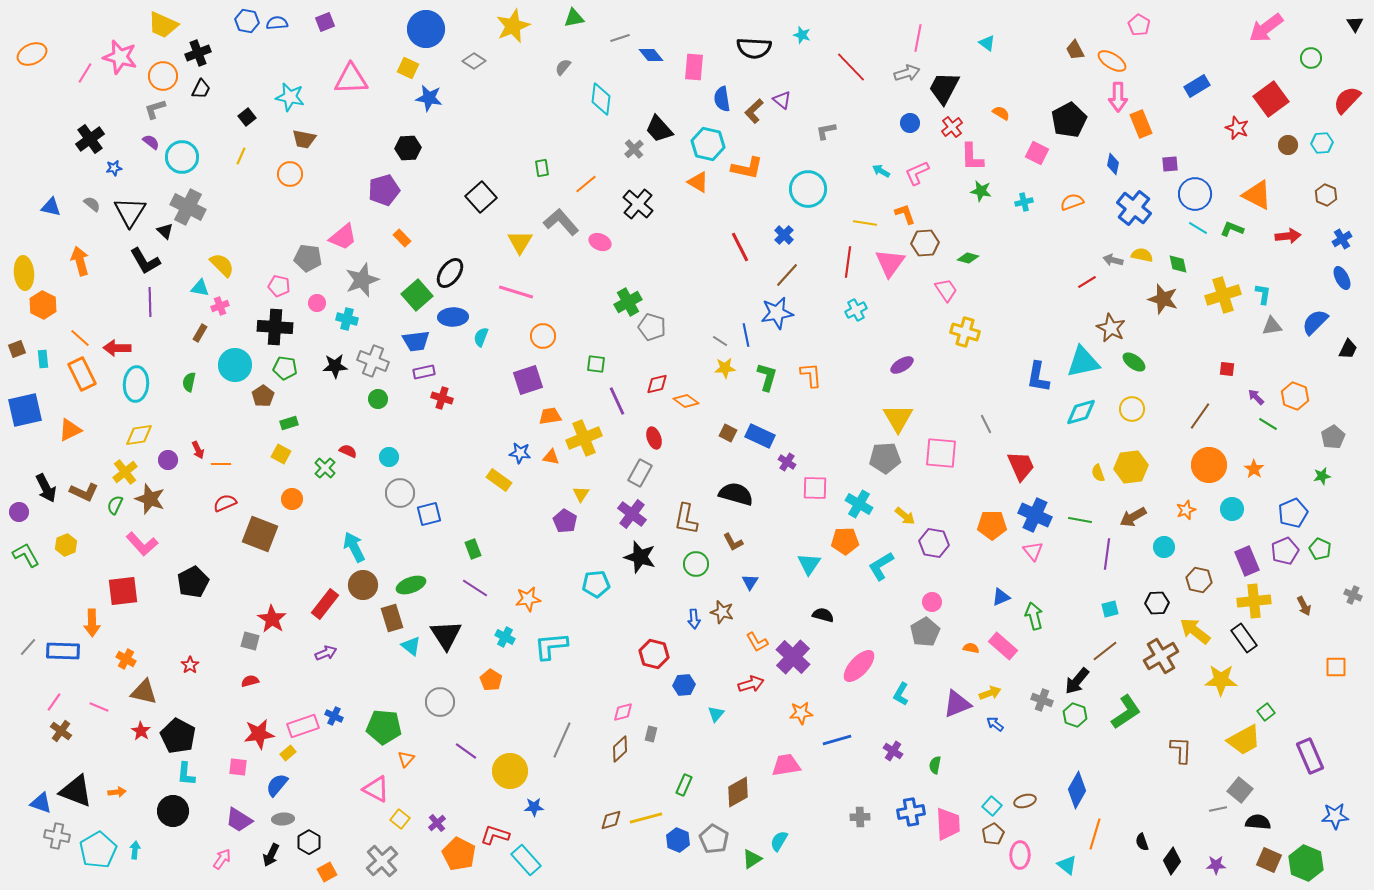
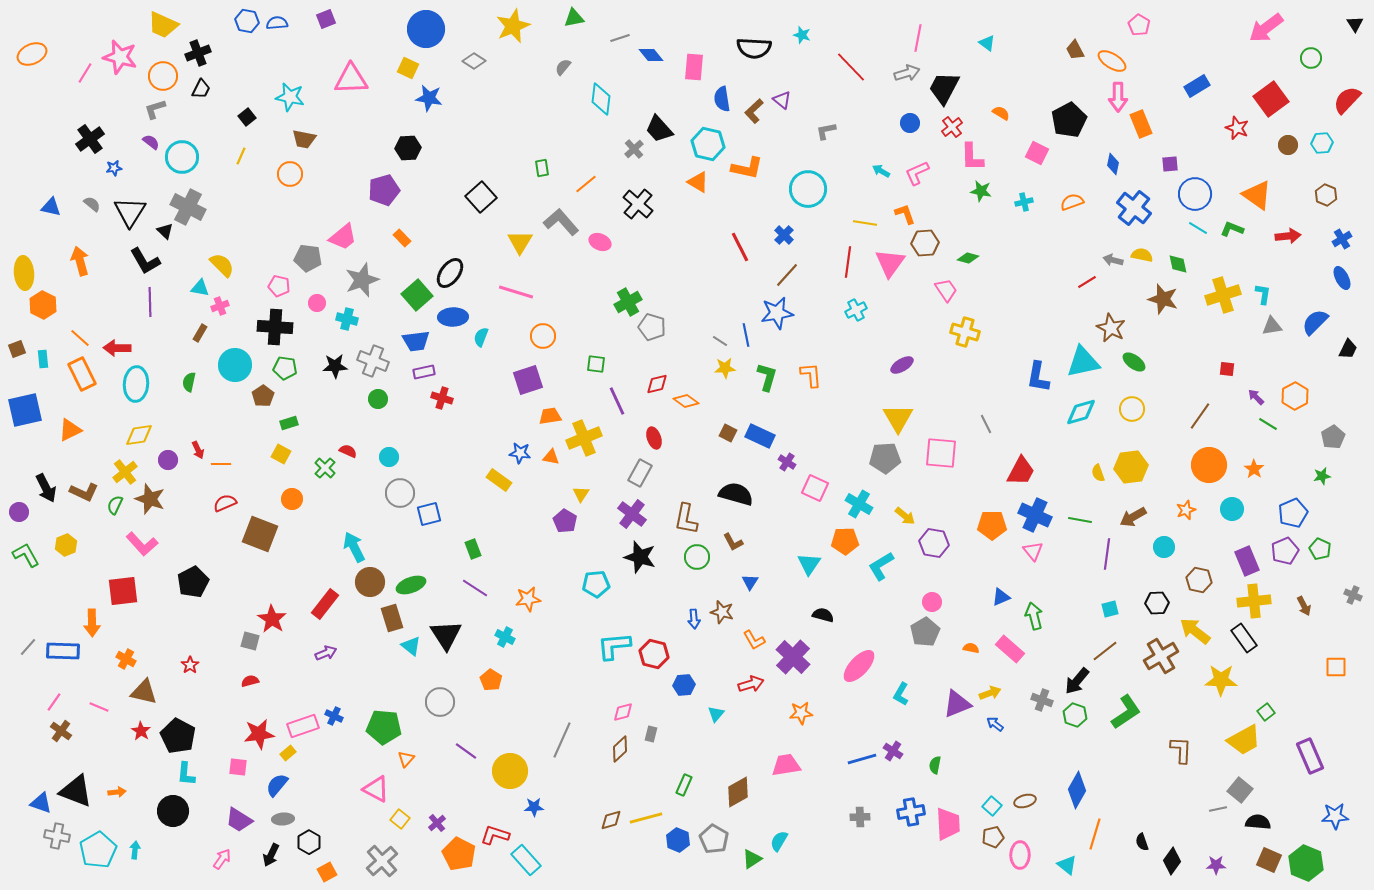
purple square at (325, 22): moved 1 px right, 3 px up
orange triangle at (1257, 195): rotated 8 degrees clockwise
orange hexagon at (1295, 396): rotated 12 degrees clockwise
red trapezoid at (1021, 466): moved 5 px down; rotated 52 degrees clockwise
pink square at (815, 488): rotated 24 degrees clockwise
green circle at (696, 564): moved 1 px right, 7 px up
brown circle at (363, 585): moved 7 px right, 3 px up
orange L-shape at (757, 642): moved 3 px left, 2 px up
cyan L-shape at (551, 646): moved 63 px right
pink rectangle at (1003, 646): moved 7 px right, 3 px down
blue line at (837, 740): moved 25 px right, 19 px down
brown pentagon at (993, 834): moved 3 px down; rotated 15 degrees clockwise
